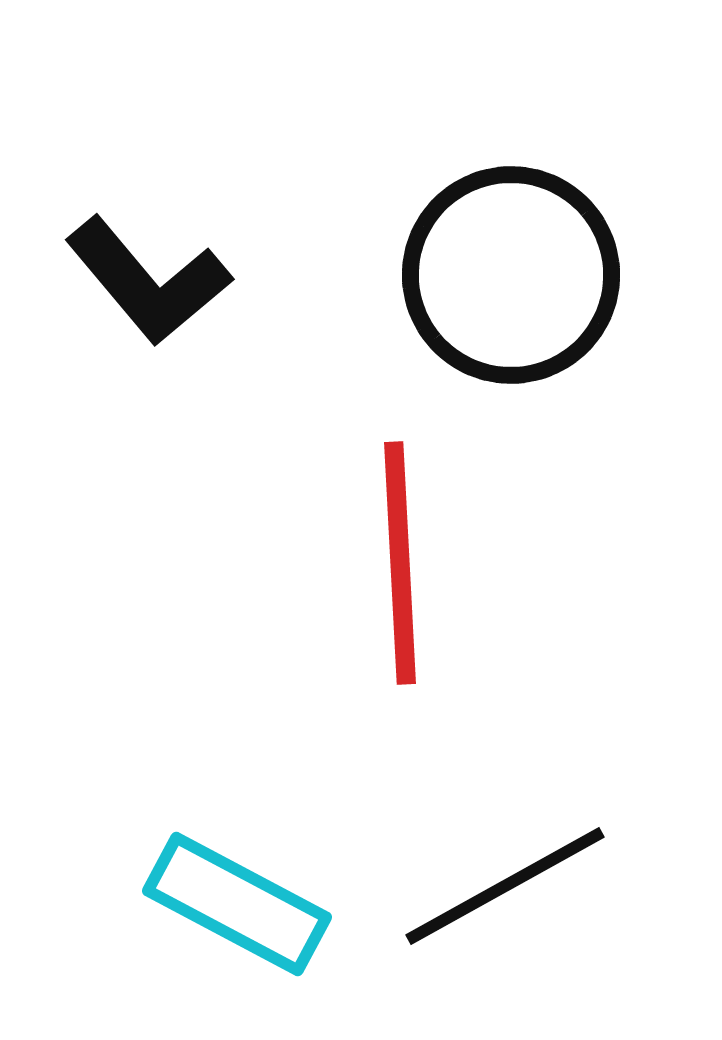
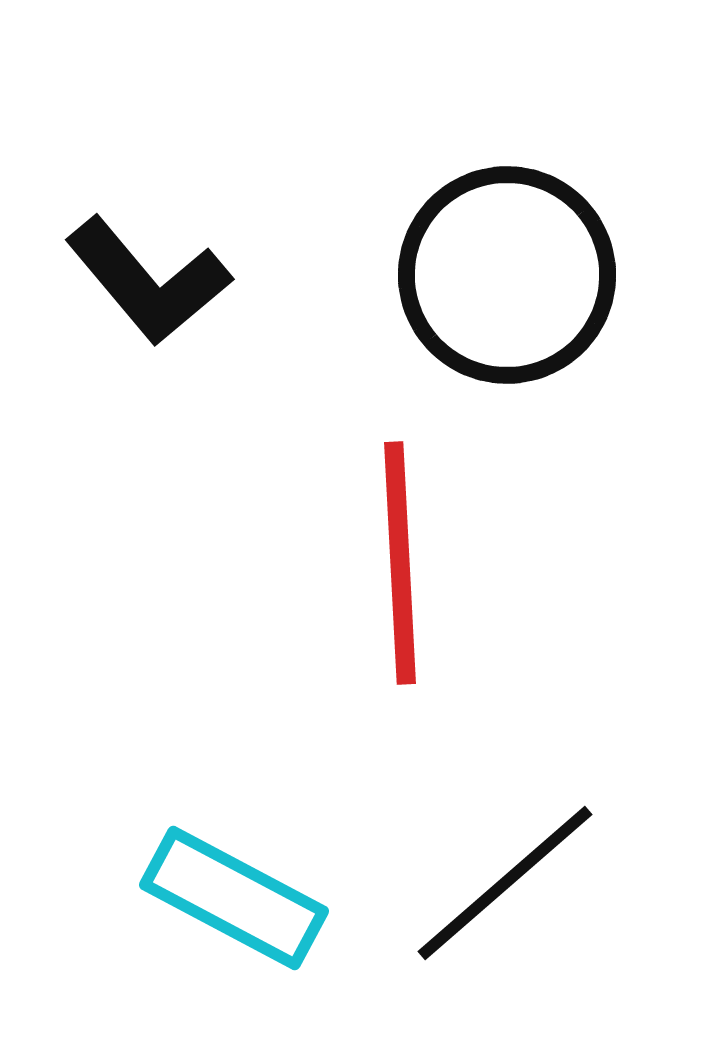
black circle: moved 4 px left
black line: moved 3 px up; rotated 12 degrees counterclockwise
cyan rectangle: moved 3 px left, 6 px up
